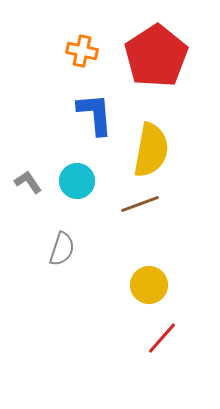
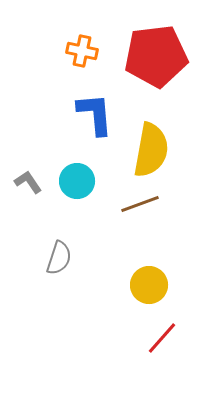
red pentagon: rotated 26 degrees clockwise
gray semicircle: moved 3 px left, 9 px down
